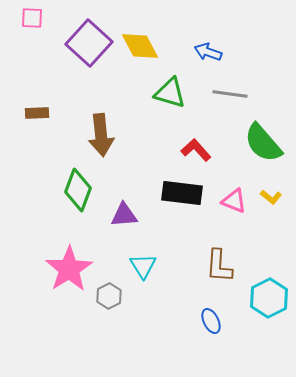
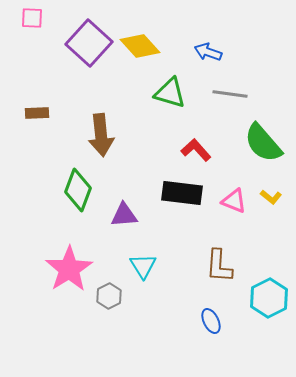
yellow diamond: rotated 15 degrees counterclockwise
